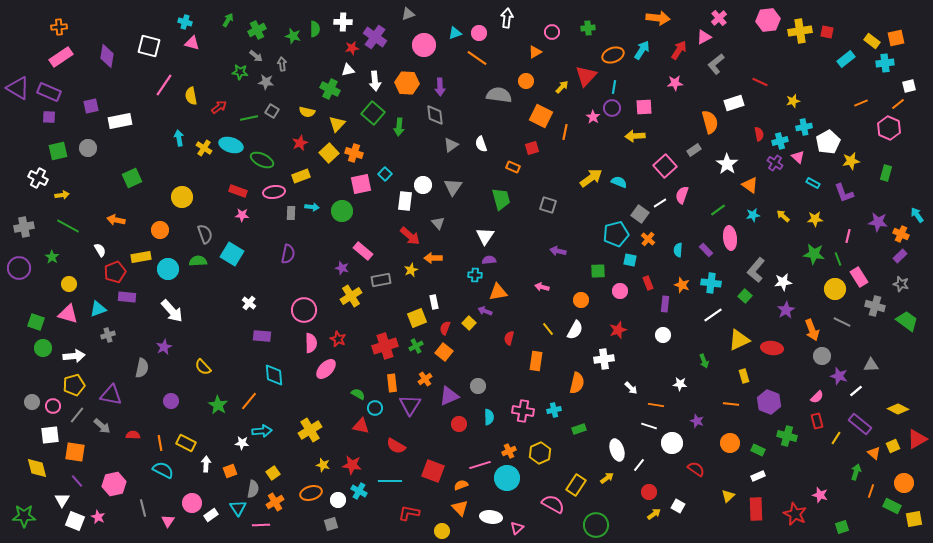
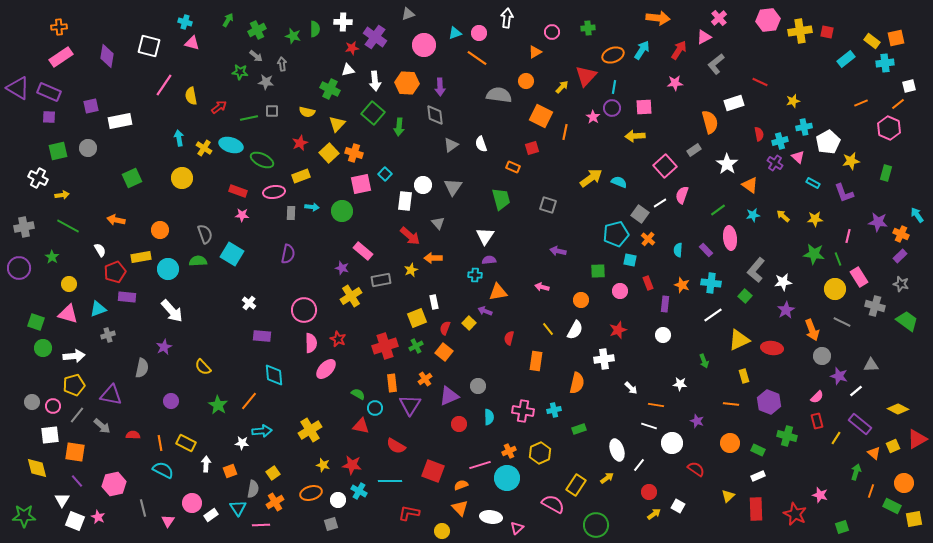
gray square at (272, 111): rotated 32 degrees counterclockwise
yellow circle at (182, 197): moved 19 px up
